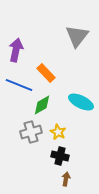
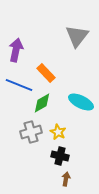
green diamond: moved 2 px up
